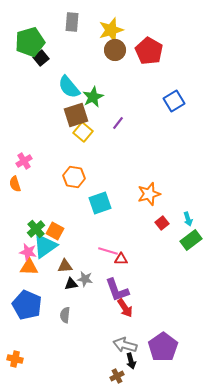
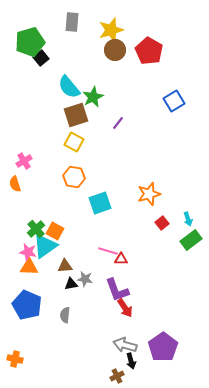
yellow square: moved 9 px left, 10 px down; rotated 12 degrees counterclockwise
